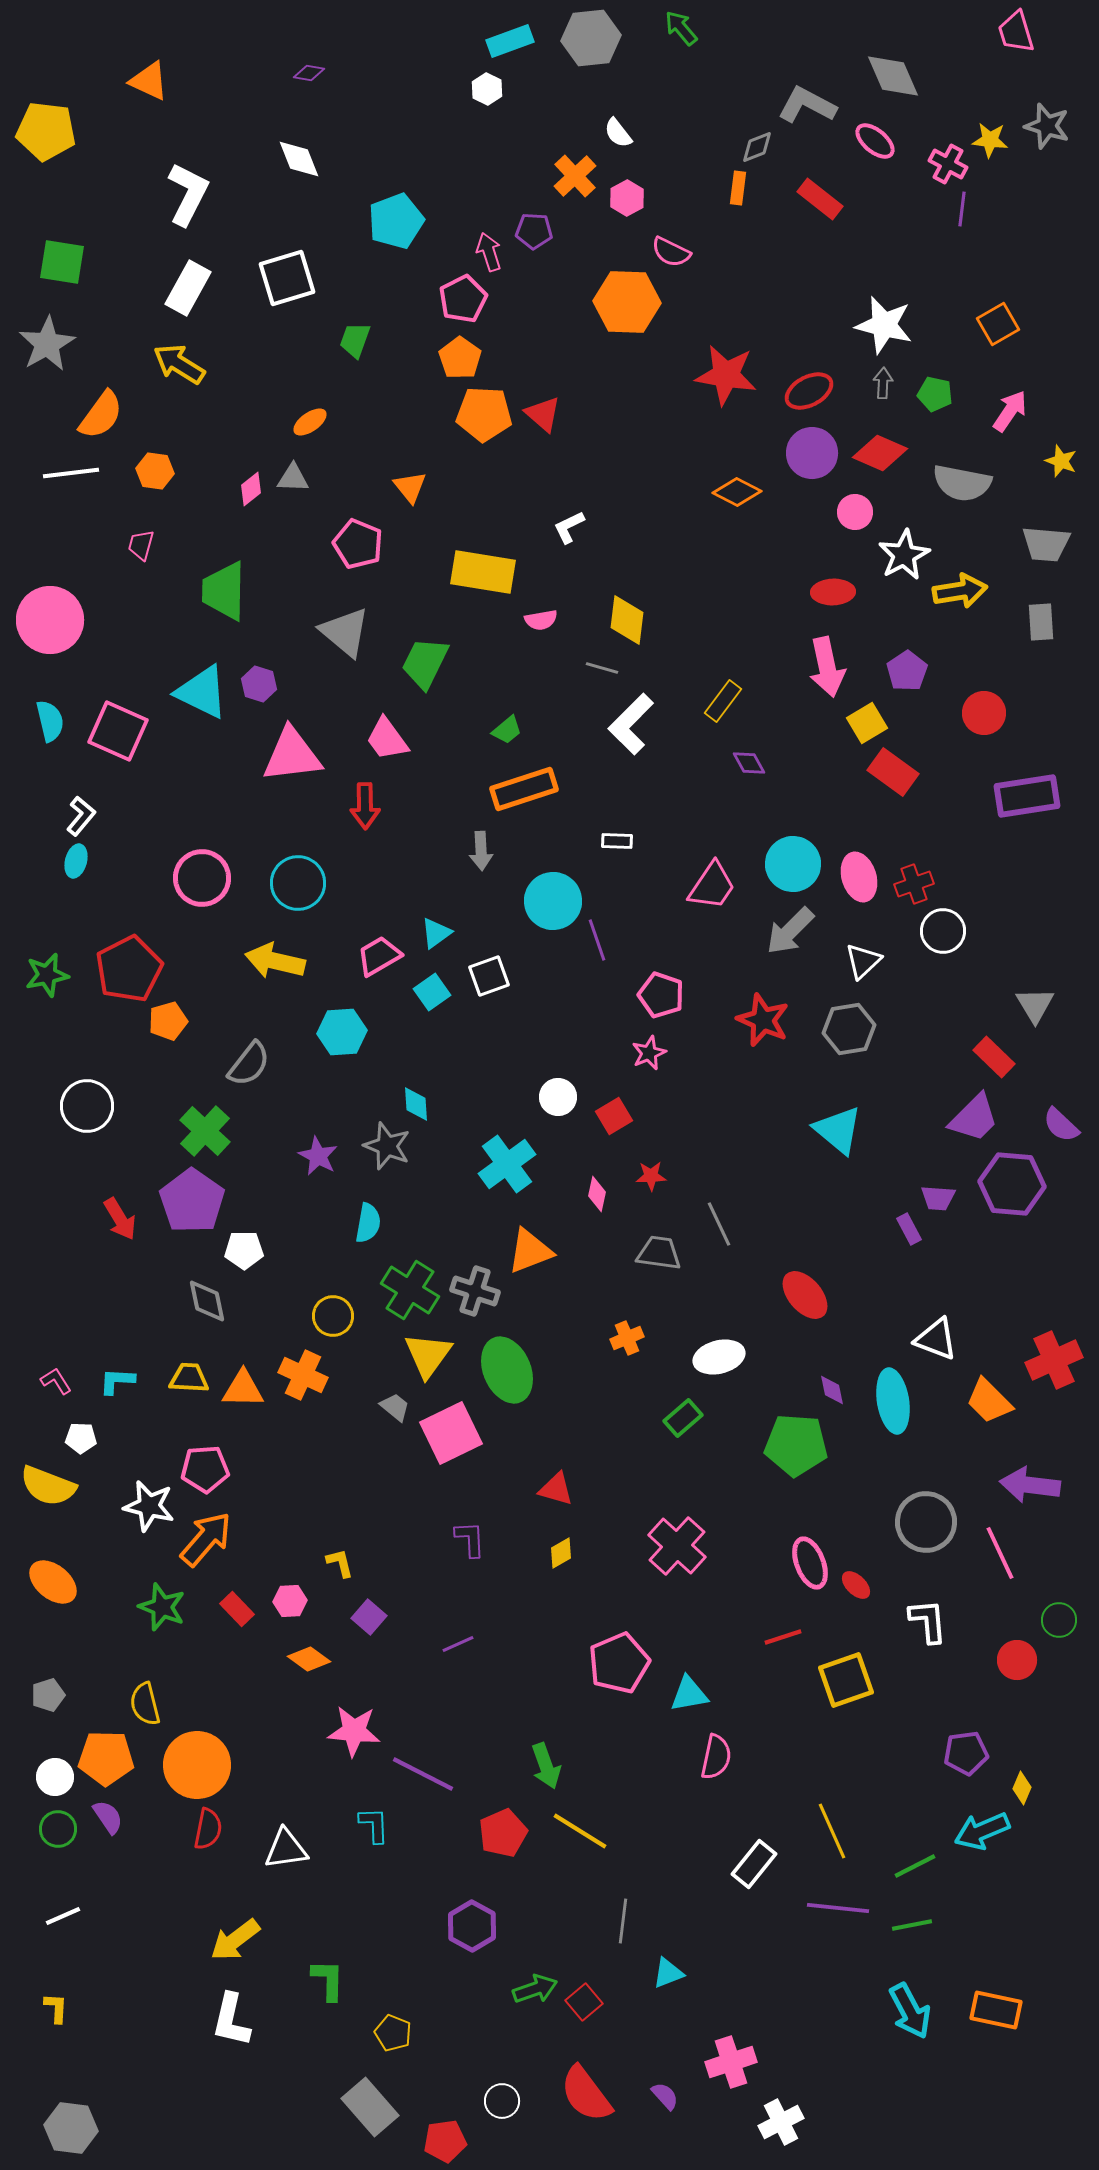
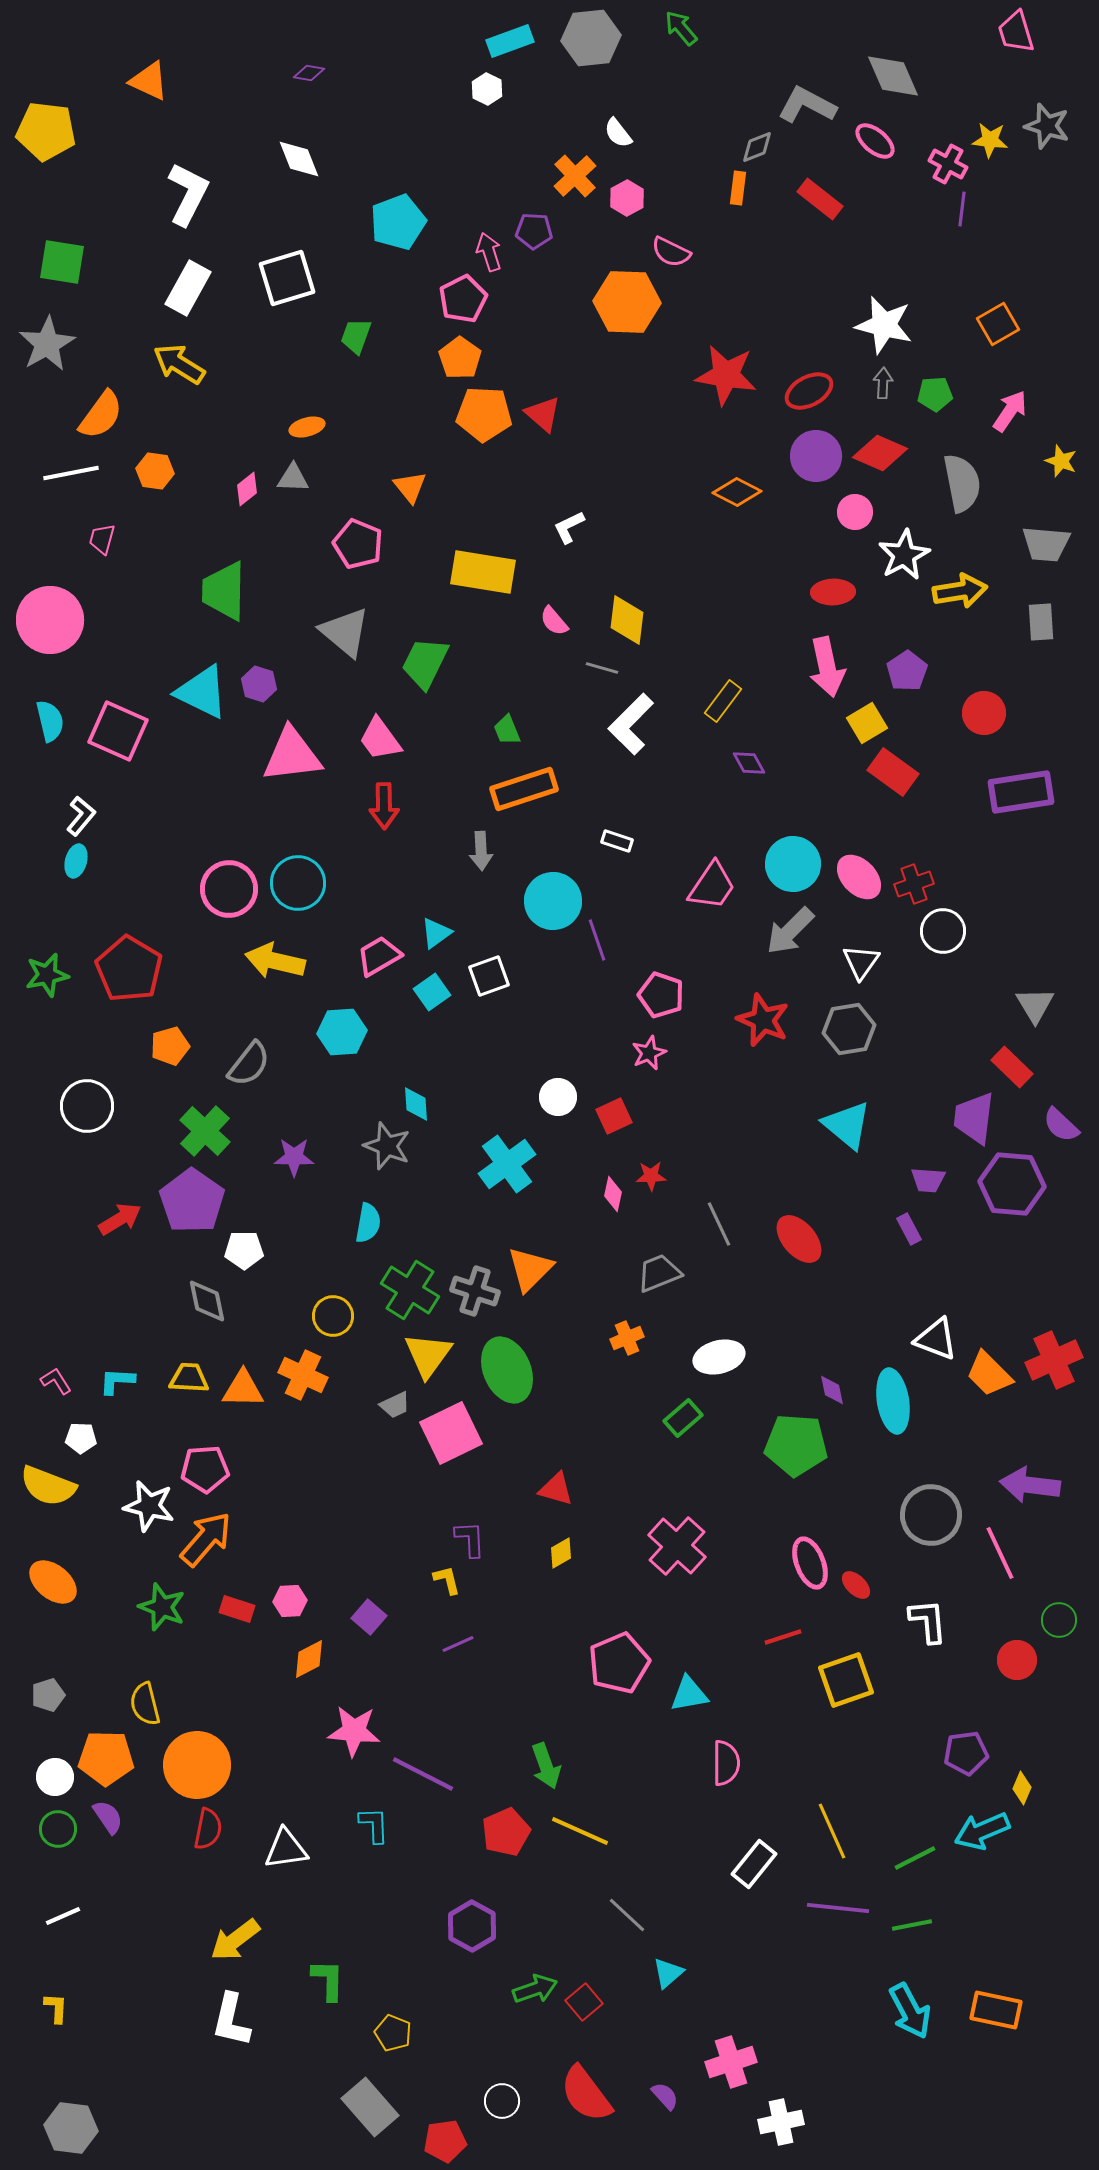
cyan pentagon at (396, 221): moved 2 px right, 1 px down
green trapezoid at (355, 340): moved 1 px right, 4 px up
green pentagon at (935, 394): rotated 16 degrees counterclockwise
orange ellipse at (310, 422): moved 3 px left, 5 px down; rotated 20 degrees clockwise
purple circle at (812, 453): moved 4 px right, 3 px down
white line at (71, 473): rotated 4 degrees counterclockwise
gray semicircle at (962, 483): rotated 112 degrees counterclockwise
pink diamond at (251, 489): moved 4 px left
pink trapezoid at (141, 545): moved 39 px left, 6 px up
pink semicircle at (541, 620): moved 13 px right, 1 px down; rotated 60 degrees clockwise
green trapezoid at (507, 730): rotated 108 degrees clockwise
pink trapezoid at (387, 739): moved 7 px left
purple rectangle at (1027, 796): moved 6 px left, 4 px up
red arrow at (365, 806): moved 19 px right
white rectangle at (617, 841): rotated 16 degrees clockwise
pink ellipse at (859, 877): rotated 27 degrees counterclockwise
pink circle at (202, 878): moved 27 px right, 11 px down
white triangle at (863, 961): moved 2 px left, 1 px down; rotated 12 degrees counterclockwise
red pentagon at (129, 969): rotated 14 degrees counterclockwise
orange pentagon at (168, 1021): moved 2 px right, 25 px down
red rectangle at (994, 1057): moved 18 px right, 10 px down
red square at (614, 1116): rotated 6 degrees clockwise
purple trapezoid at (974, 1118): rotated 142 degrees clockwise
cyan triangle at (838, 1130): moved 9 px right, 5 px up
purple star at (318, 1156): moved 24 px left, 1 px down; rotated 27 degrees counterclockwise
pink diamond at (597, 1194): moved 16 px right
purple trapezoid at (938, 1198): moved 10 px left, 18 px up
red arrow at (120, 1219): rotated 90 degrees counterclockwise
orange triangle at (530, 1251): moved 18 px down; rotated 24 degrees counterclockwise
gray trapezoid at (659, 1253): moved 20 px down; rotated 30 degrees counterclockwise
red ellipse at (805, 1295): moved 6 px left, 56 px up
orange trapezoid at (989, 1401): moved 27 px up
gray trapezoid at (395, 1407): moved 2 px up; rotated 116 degrees clockwise
gray circle at (926, 1522): moved 5 px right, 7 px up
yellow L-shape at (340, 1563): moved 107 px right, 17 px down
red rectangle at (237, 1609): rotated 28 degrees counterclockwise
orange diamond at (309, 1659): rotated 63 degrees counterclockwise
pink semicircle at (716, 1757): moved 10 px right, 6 px down; rotated 12 degrees counterclockwise
yellow line at (580, 1831): rotated 8 degrees counterclockwise
red pentagon at (503, 1833): moved 3 px right, 1 px up
green line at (915, 1866): moved 8 px up
gray line at (623, 1921): moved 4 px right, 6 px up; rotated 54 degrees counterclockwise
cyan triangle at (668, 1973): rotated 20 degrees counterclockwise
white cross at (781, 2122): rotated 15 degrees clockwise
